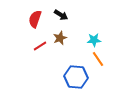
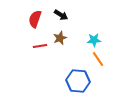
red line: rotated 24 degrees clockwise
blue hexagon: moved 2 px right, 4 px down
